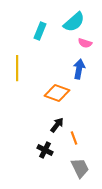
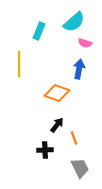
cyan rectangle: moved 1 px left
yellow line: moved 2 px right, 4 px up
black cross: rotated 28 degrees counterclockwise
